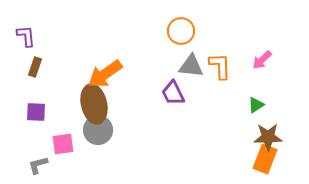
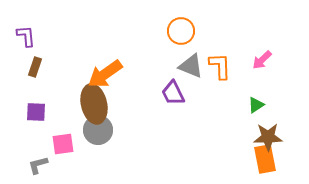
gray triangle: rotated 16 degrees clockwise
orange rectangle: rotated 32 degrees counterclockwise
